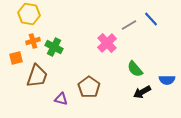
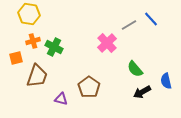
blue semicircle: moved 1 px left, 1 px down; rotated 77 degrees clockwise
